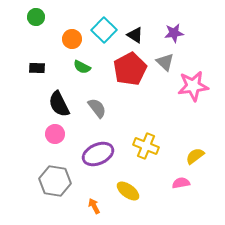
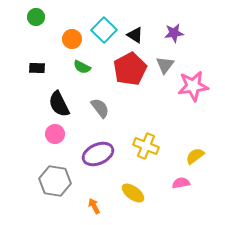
gray triangle: moved 3 px down; rotated 24 degrees clockwise
gray semicircle: moved 3 px right
yellow ellipse: moved 5 px right, 2 px down
